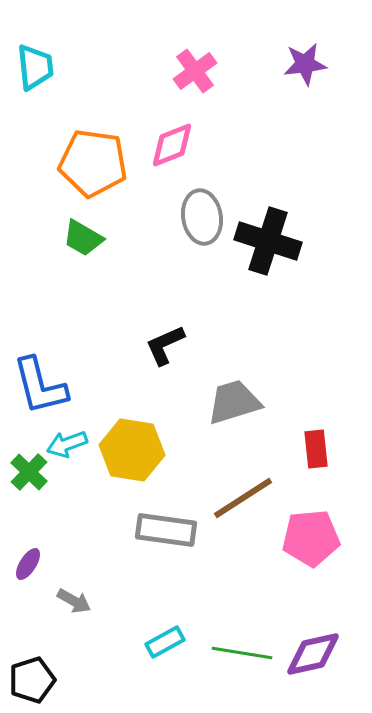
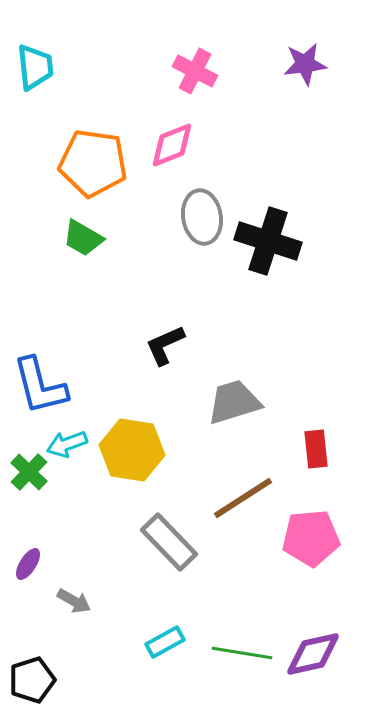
pink cross: rotated 27 degrees counterclockwise
gray rectangle: moved 3 px right, 12 px down; rotated 38 degrees clockwise
